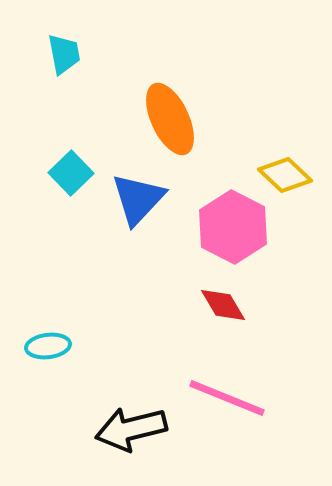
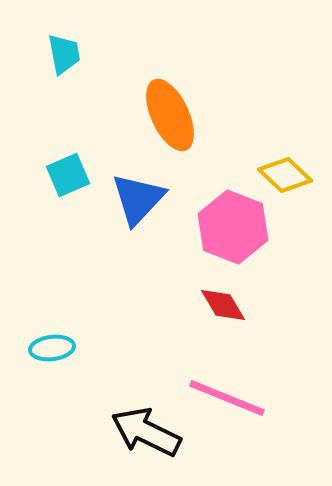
orange ellipse: moved 4 px up
cyan square: moved 3 px left, 2 px down; rotated 21 degrees clockwise
pink hexagon: rotated 6 degrees counterclockwise
cyan ellipse: moved 4 px right, 2 px down
black arrow: moved 15 px right, 3 px down; rotated 40 degrees clockwise
